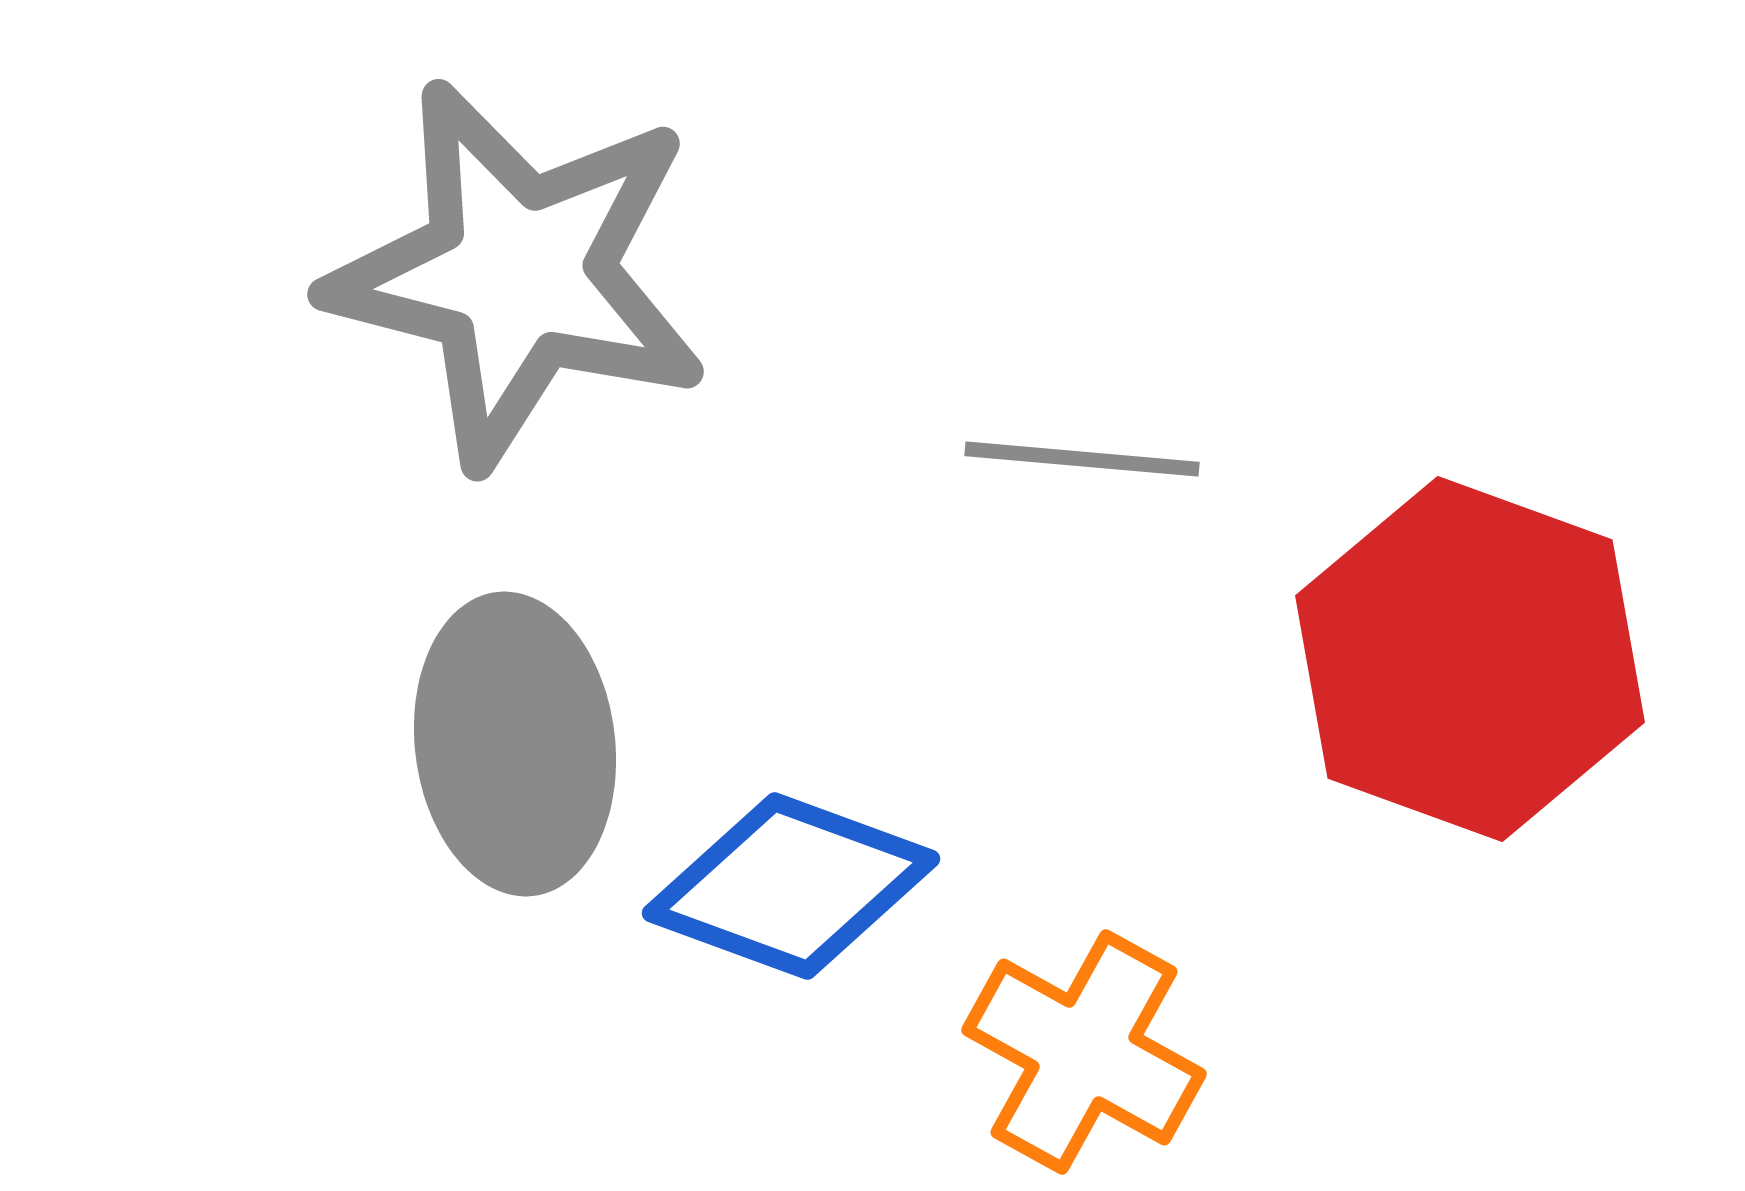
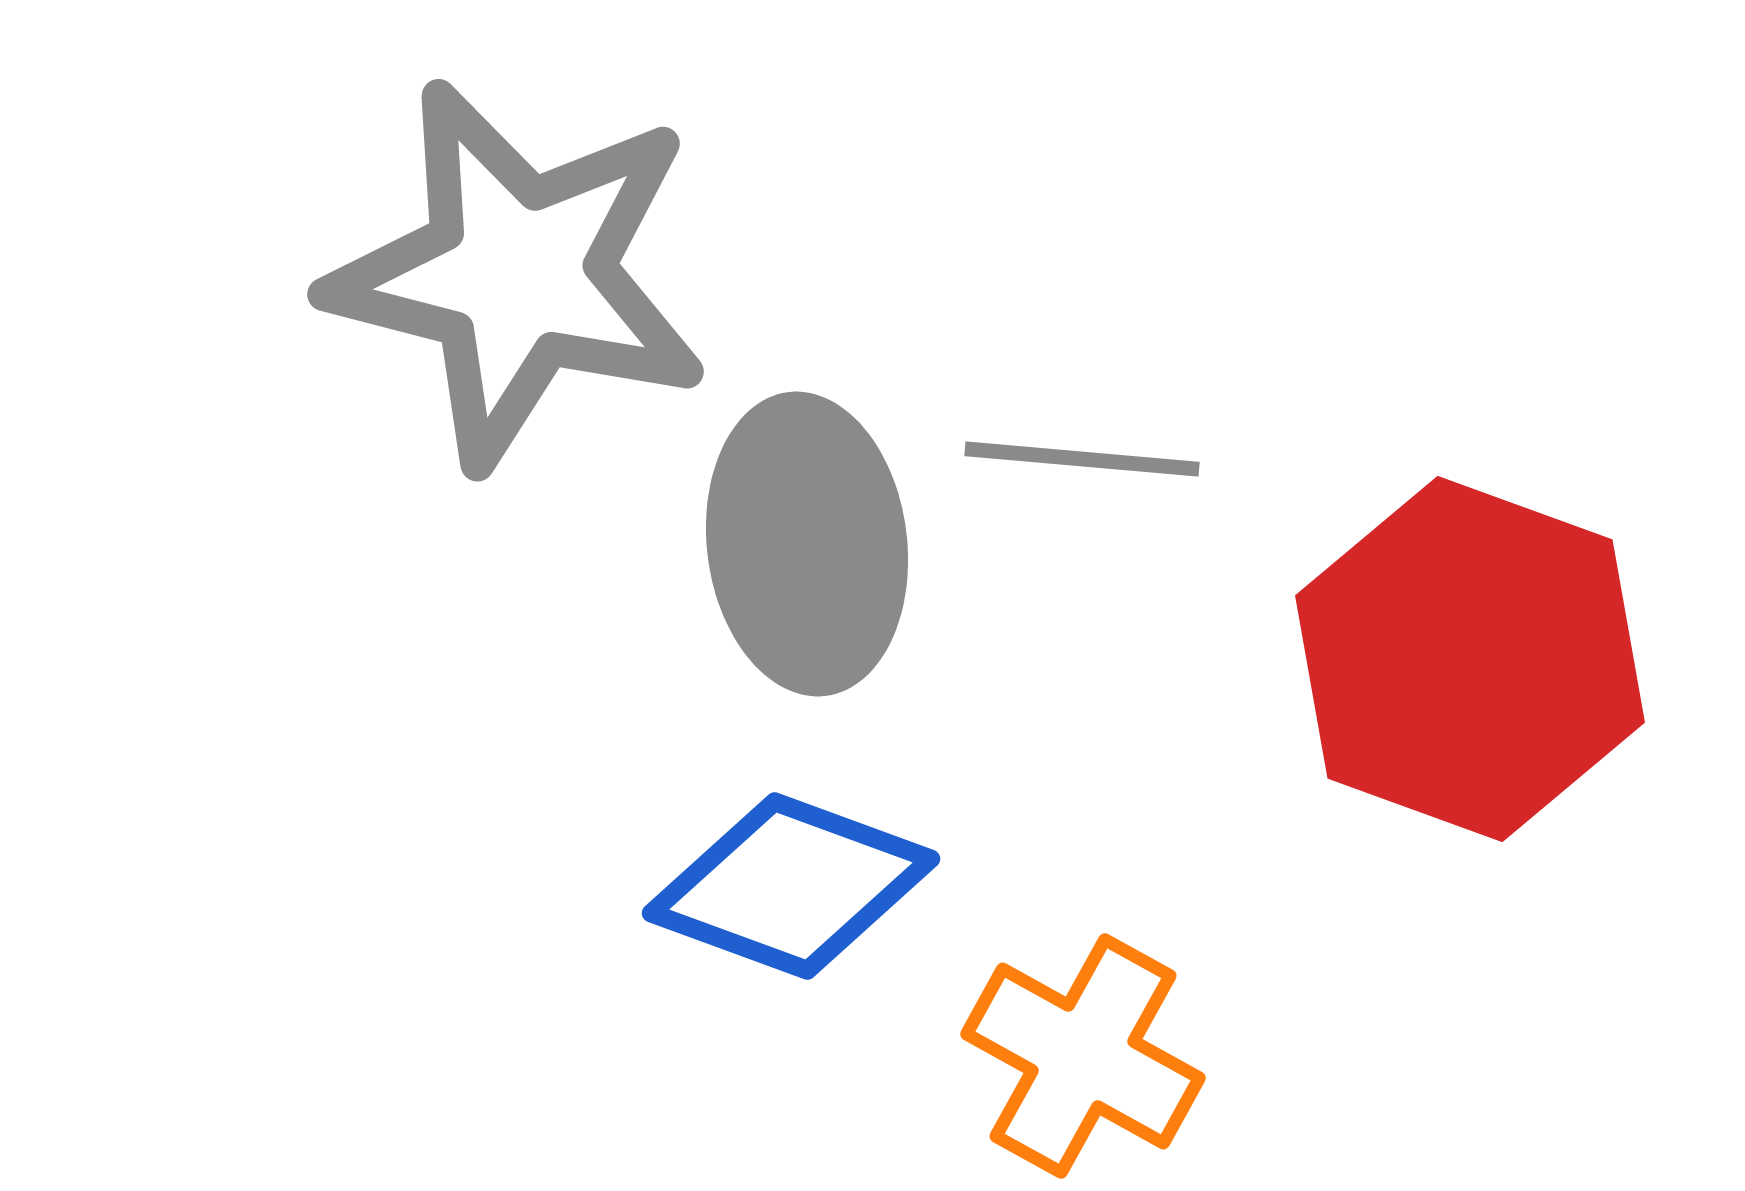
gray ellipse: moved 292 px right, 200 px up
orange cross: moved 1 px left, 4 px down
